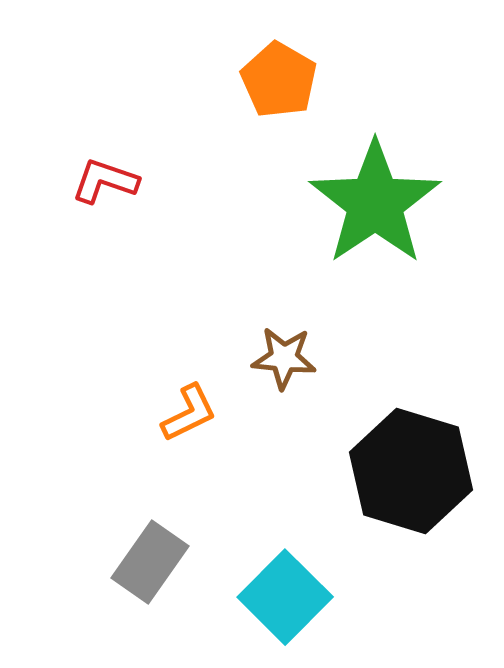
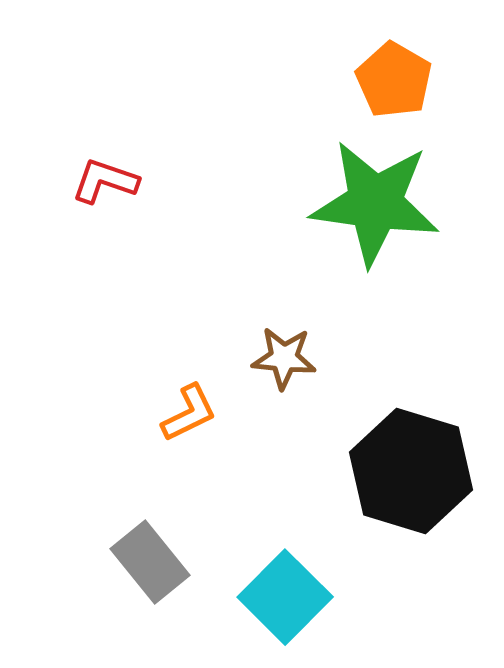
orange pentagon: moved 115 px right
green star: rotated 30 degrees counterclockwise
gray rectangle: rotated 74 degrees counterclockwise
